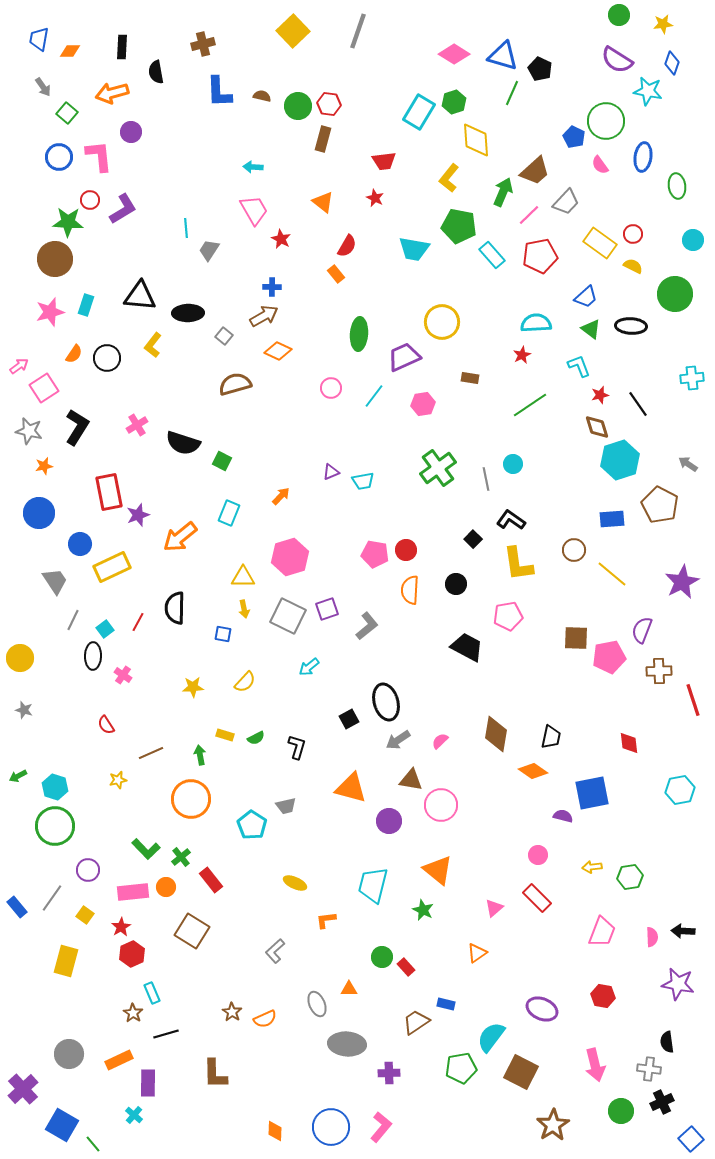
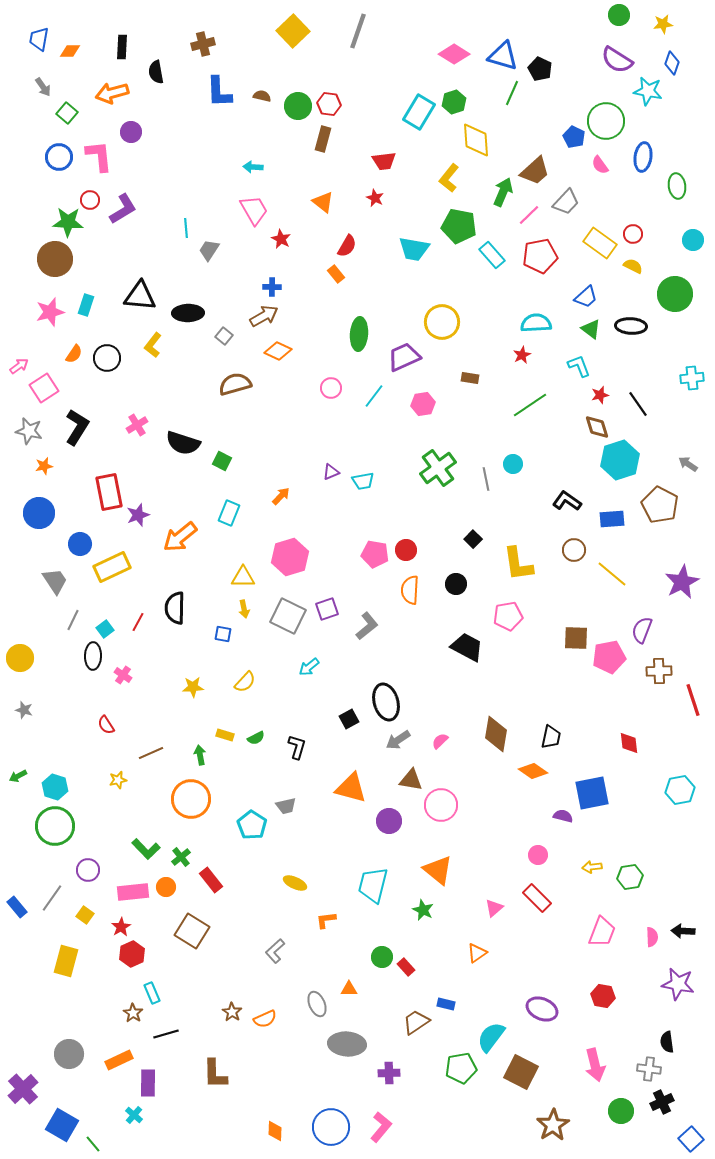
black L-shape at (511, 520): moved 56 px right, 19 px up
